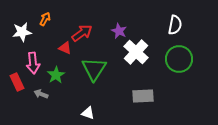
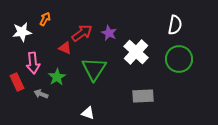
purple star: moved 10 px left, 2 px down
green star: moved 1 px right, 2 px down
